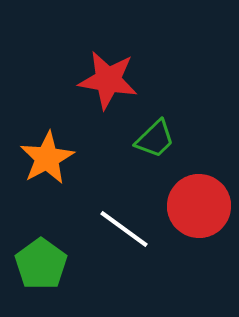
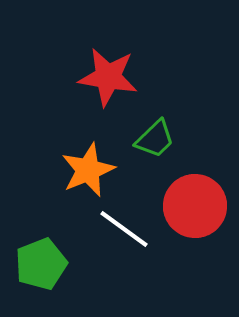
red star: moved 3 px up
orange star: moved 41 px right, 12 px down; rotated 6 degrees clockwise
red circle: moved 4 px left
green pentagon: rotated 15 degrees clockwise
